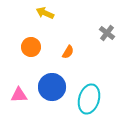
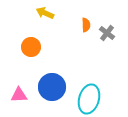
orange semicircle: moved 18 px right, 27 px up; rotated 32 degrees counterclockwise
